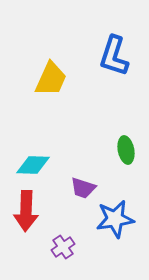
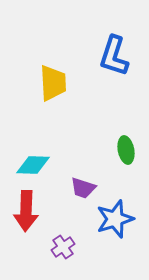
yellow trapezoid: moved 2 px right, 4 px down; rotated 27 degrees counterclockwise
blue star: rotated 9 degrees counterclockwise
